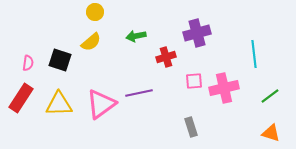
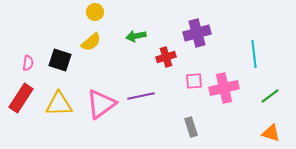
purple line: moved 2 px right, 3 px down
